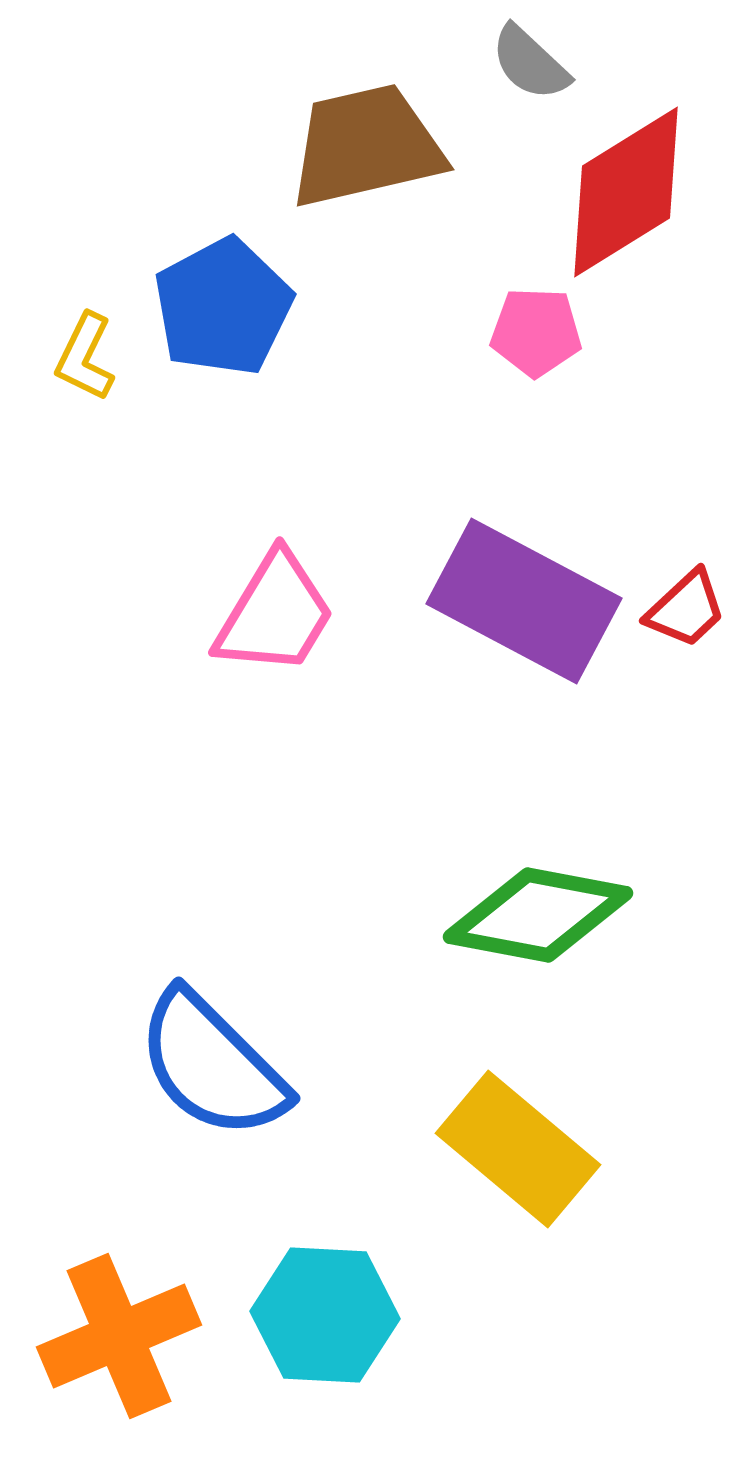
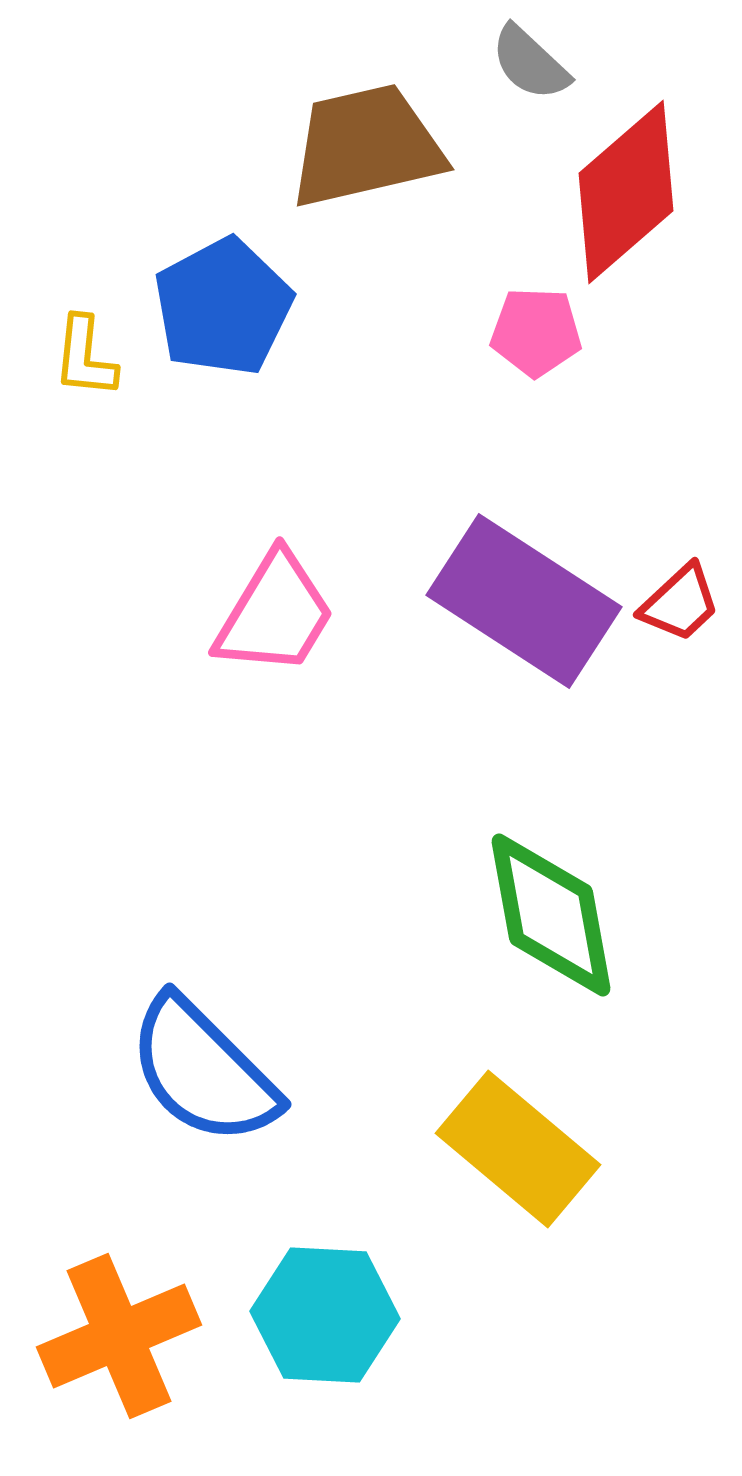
red diamond: rotated 9 degrees counterclockwise
yellow L-shape: rotated 20 degrees counterclockwise
purple rectangle: rotated 5 degrees clockwise
red trapezoid: moved 6 px left, 6 px up
green diamond: moved 13 px right; rotated 69 degrees clockwise
blue semicircle: moved 9 px left, 6 px down
